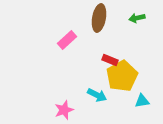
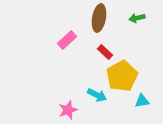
red rectangle: moved 5 px left, 8 px up; rotated 21 degrees clockwise
pink star: moved 4 px right
